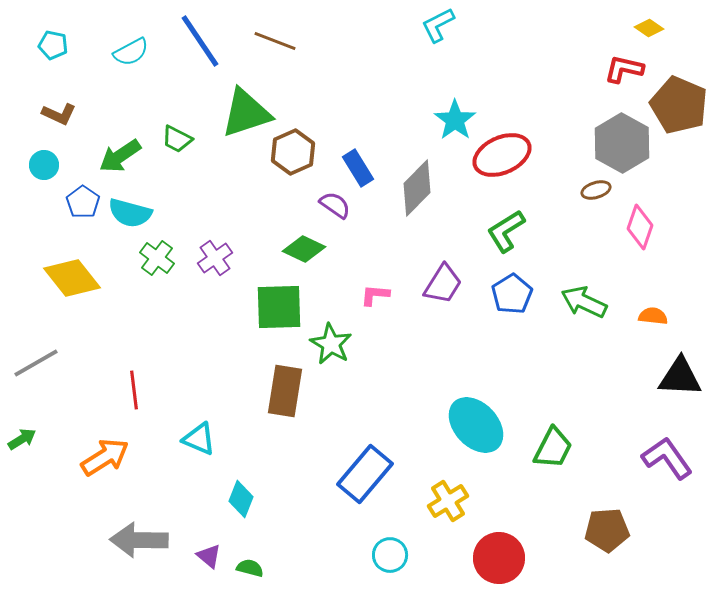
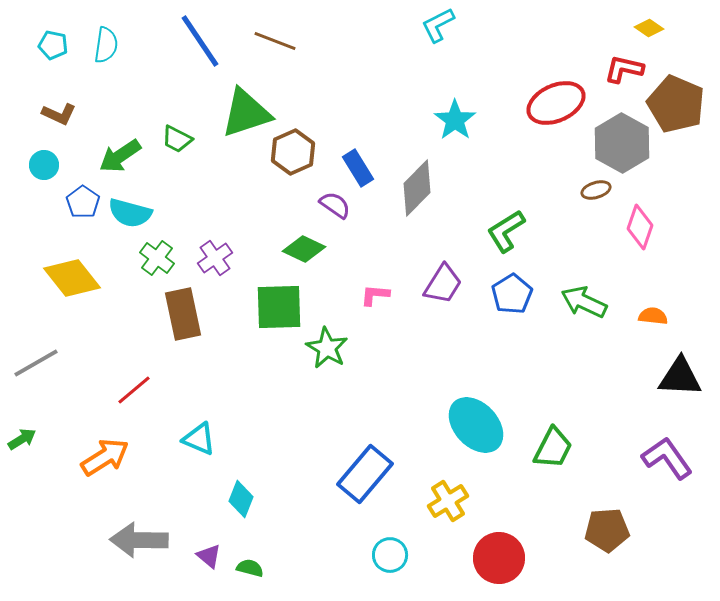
cyan semicircle at (131, 52): moved 25 px left, 7 px up; rotated 54 degrees counterclockwise
brown pentagon at (679, 105): moved 3 px left, 1 px up
red ellipse at (502, 155): moved 54 px right, 52 px up
green star at (331, 344): moved 4 px left, 4 px down
red line at (134, 390): rotated 57 degrees clockwise
brown rectangle at (285, 391): moved 102 px left, 77 px up; rotated 21 degrees counterclockwise
